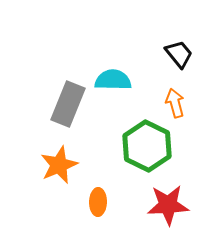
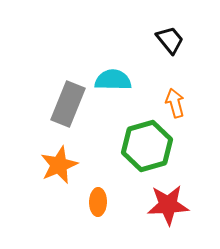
black trapezoid: moved 9 px left, 14 px up
green hexagon: rotated 18 degrees clockwise
